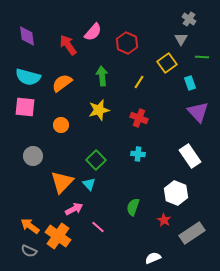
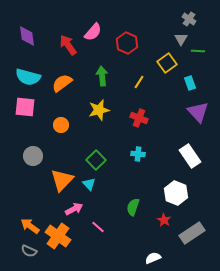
green line: moved 4 px left, 6 px up
orange triangle: moved 2 px up
